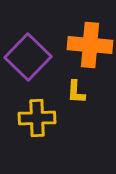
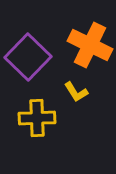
orange cross: rotated 21 degrees clockwise
yellow L-shape: rotated 35 degrees counterclockwise
